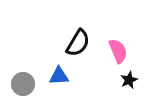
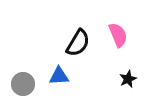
pink semicircle: moved 16 px up
black star: moved 1 px left, 1 px up
